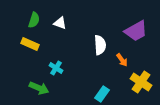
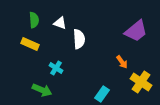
green semicircle: rotated 21 degrees counterclockwise
purple trapezoid: rotated 10 degrees counterclockwise
white semicircle: moved 21 px left, 6 px up
orange arrow: moved 2 px down
green arrow: moved 3 px right, 2 px down
